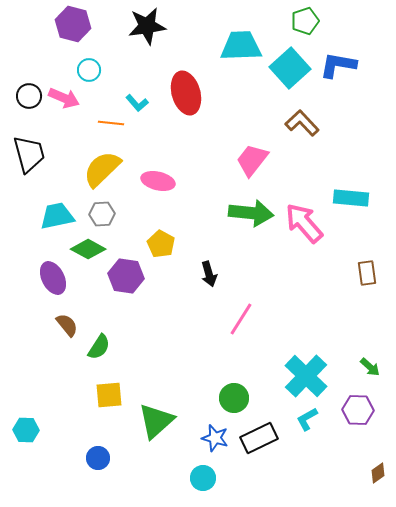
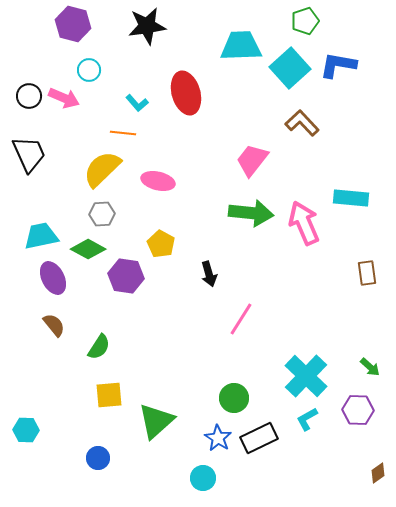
orange line at (111, 123): moved 12 px right, 10 px down
black trapezoid at (29, 154): rotated 9 degrees counterclockwise
cyan trapezoid at (57, 216): moved 16 px left, 20 px down
pink arrow at (304, 223): rotated 18 degrees clockwise
brown semicircle at (67, 325): moved 13 px left
blue star at (215, 438): moved 3 px right; rotated 16 degrees clockwise
